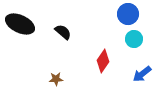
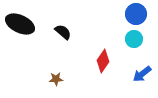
blue circle: moved 8 px right
